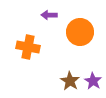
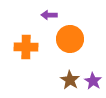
orange circle: moved 10 px left, 7 px down
orange cross: moved 2 px left; rotated 10 degrees counterclockwise
brown star: moved 1 px up
